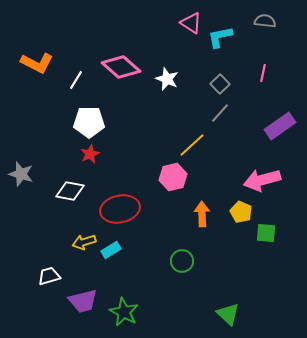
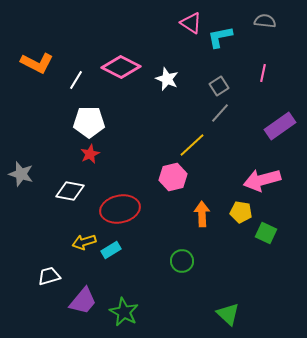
pink diamond: rotated 15 degrees counterclockwise
gray square: moved 1 px left, 2 px down; rotated 12 degrees clockwise
yellow pentagon: rotated 15 degrees counterclockwise
green square: rotated 20 degrees clockwise
purple trapezoid: rotated 36 degrees counterclockwise
